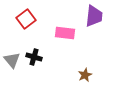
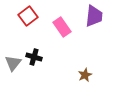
red square: moved 2 px right, 3 px up
pink rectangle: moved 3 px left, 6 px up; rotated 48 degrees clockwise
gray triangle: moved 1 px right, 3 px down; rotated 18 degrees clockwise
